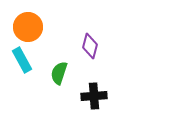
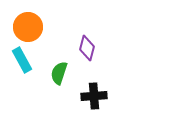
purple diamond: moved 3 px left, 2 px down
